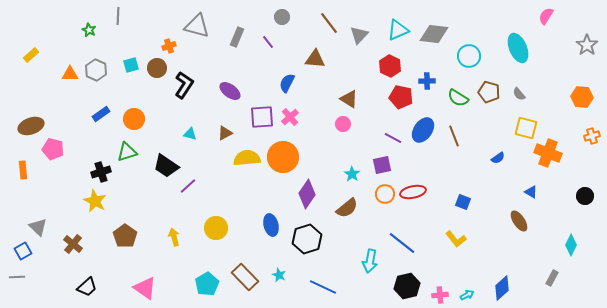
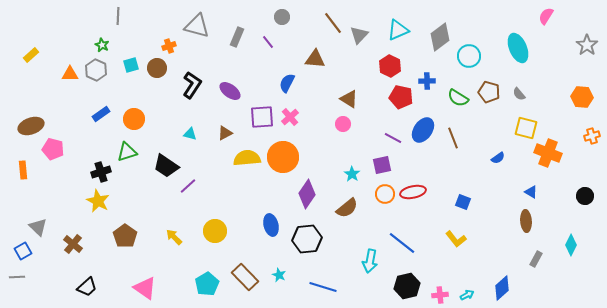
brown line at (329, 23): moved 4 px right
green star at (89, 30): moved 13 px right, 15 px down
gray diamond at (434, 34): moved 6 px right, 3 px down; rotated 44 degrees counterclockwise
black L-shape at (184, 85): moved 8 px right
brown line at (454, 136): moved 1 px left, 2 px down
yellow star at (95, 201): moved 3 px right
brown ellipse at (519, 221): moved 7 px right; rotated 30 degrees clockwise
yellow circle at (216, 228): moved 1 px left, 3 px down
yellow arrow at (174, 237): rotated 30 degrees counterclockwise
black hexagon at (307, 239): rotated 12 degrees clockwise
gray rectangle at (552, 278): moved 16 px left, 19 px up
blue line at (323, 287): rotated 8 degrees counterclockwise
